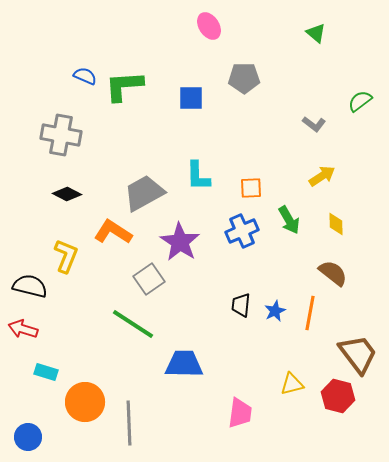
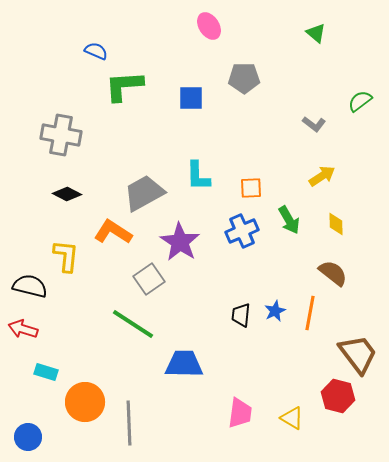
blue semicircle: moved 11 px right, 25 px up
yellow L-shape: rotated 16 degrees counterclockwise
black trapezoid: moved 10 px down
yellow triangle: moved 34 px down; rotated 45 degrees clockwise
